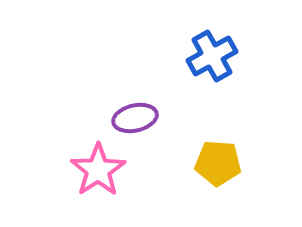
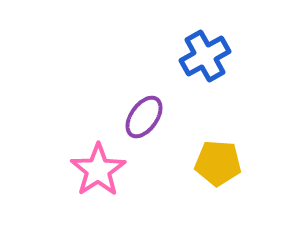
blue cross: moved 7 px left
purple ellipse: moved 9 px right, 1 px up; rotated 42 degrees counterclockwise
